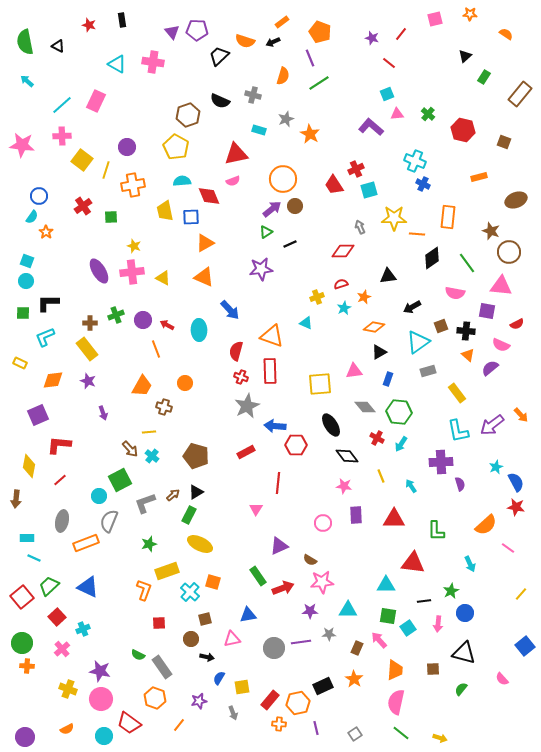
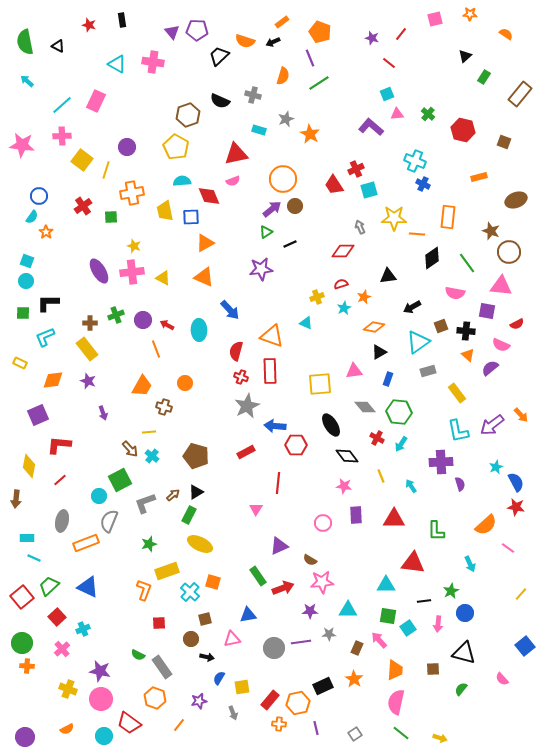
orange cross at (133, 185): moved 1 px left, 8 px down
